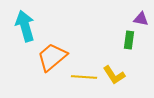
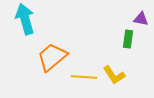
cyan arrow: moved 7 px up
green rectangle: moved 1 px left, 1 px up
